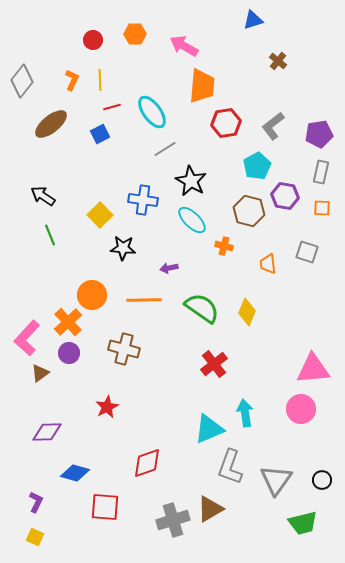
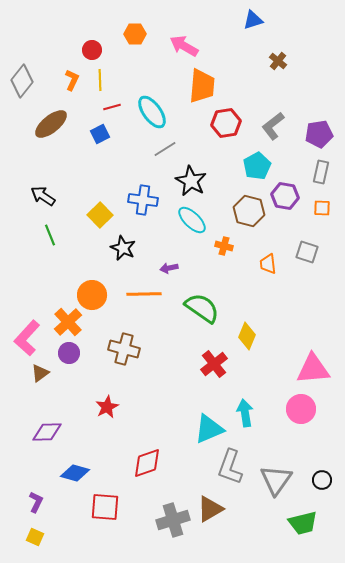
red circle at (93, 40): moved 1 px left, 10 px down
black star at (123, 248): rotated 20 degrees clockwise
orange line at (144, 300): moved 6 px up
yellow diamond at (247, 312): moved 24 px down
